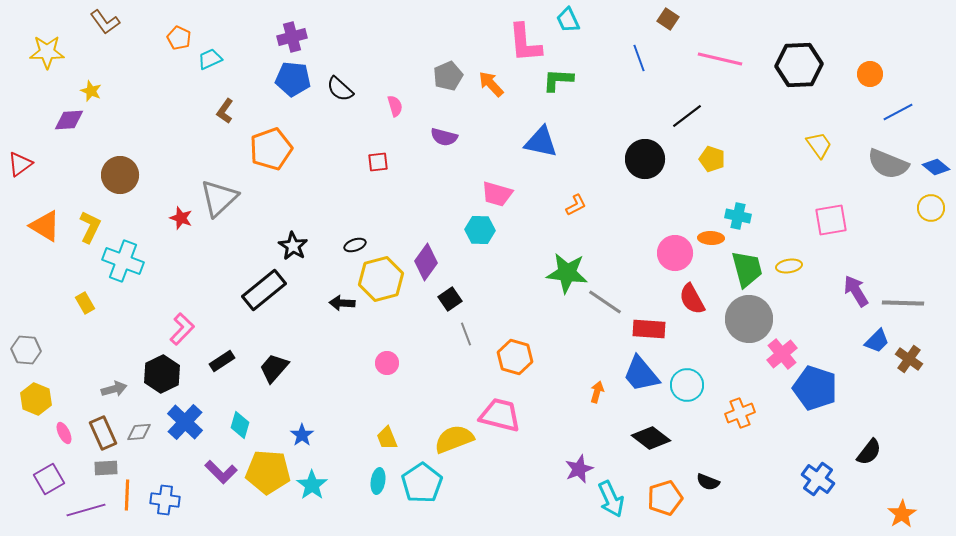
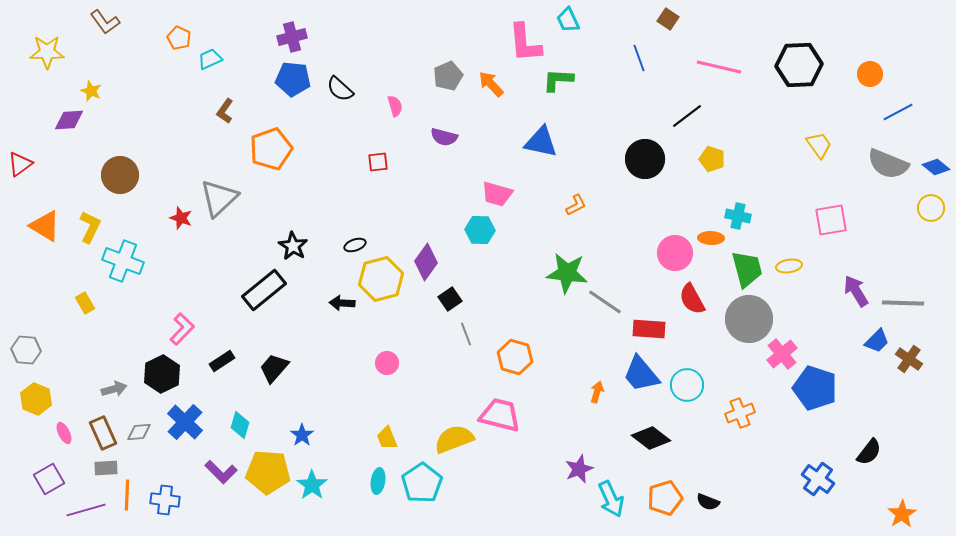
pink line at (720, 59): moved 1 px left, 8 px down
black semicircle at (708, 482): moved 20 px down
